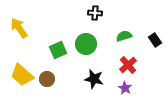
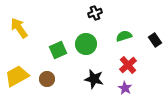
black cross: rotated 24 degrees counterclockwise
yellow trapezoid: moved 5 px left, 1 px down; rotated 110 degrees clockwise
